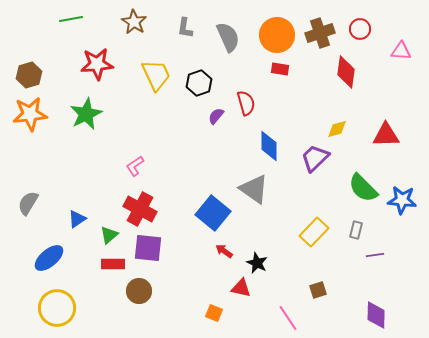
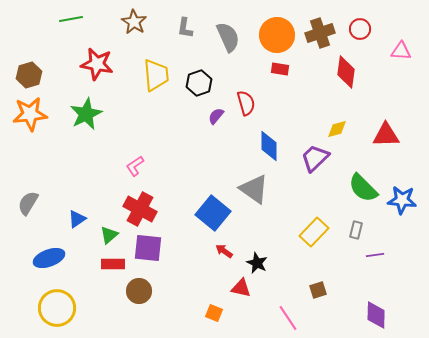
red star at (97, 64): rotated 16 degrees clockwise
yellow trapezoid at (156, 75): rotated 20 degrees clockwise
blue ellipse at (49, 258): rotated 20 degrees clockwise
